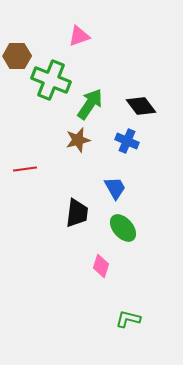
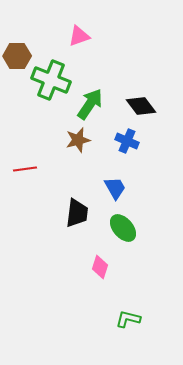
pink diamond: moved 1 px left, 1 px down
